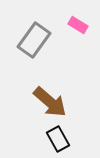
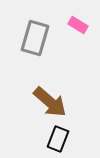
gray rectangle: moved 1 px right, 2 px up; rotated 20 degrees counterclockwise
black rectangle: rotated 50 degrees clockwise
